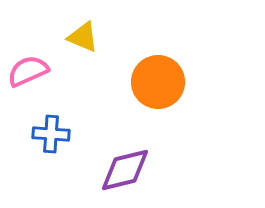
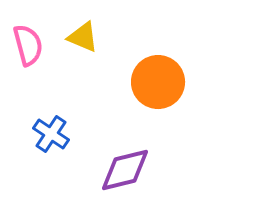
pink semicircle: moved 26 px up; rotated 99 degrees clockwise
blue cross: rotated 30 degrees clockwise
